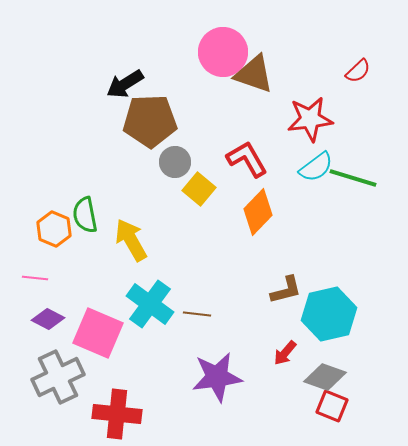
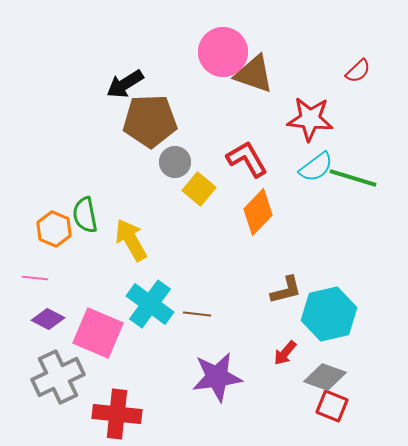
red star: rotated 12 degrees clockwise
